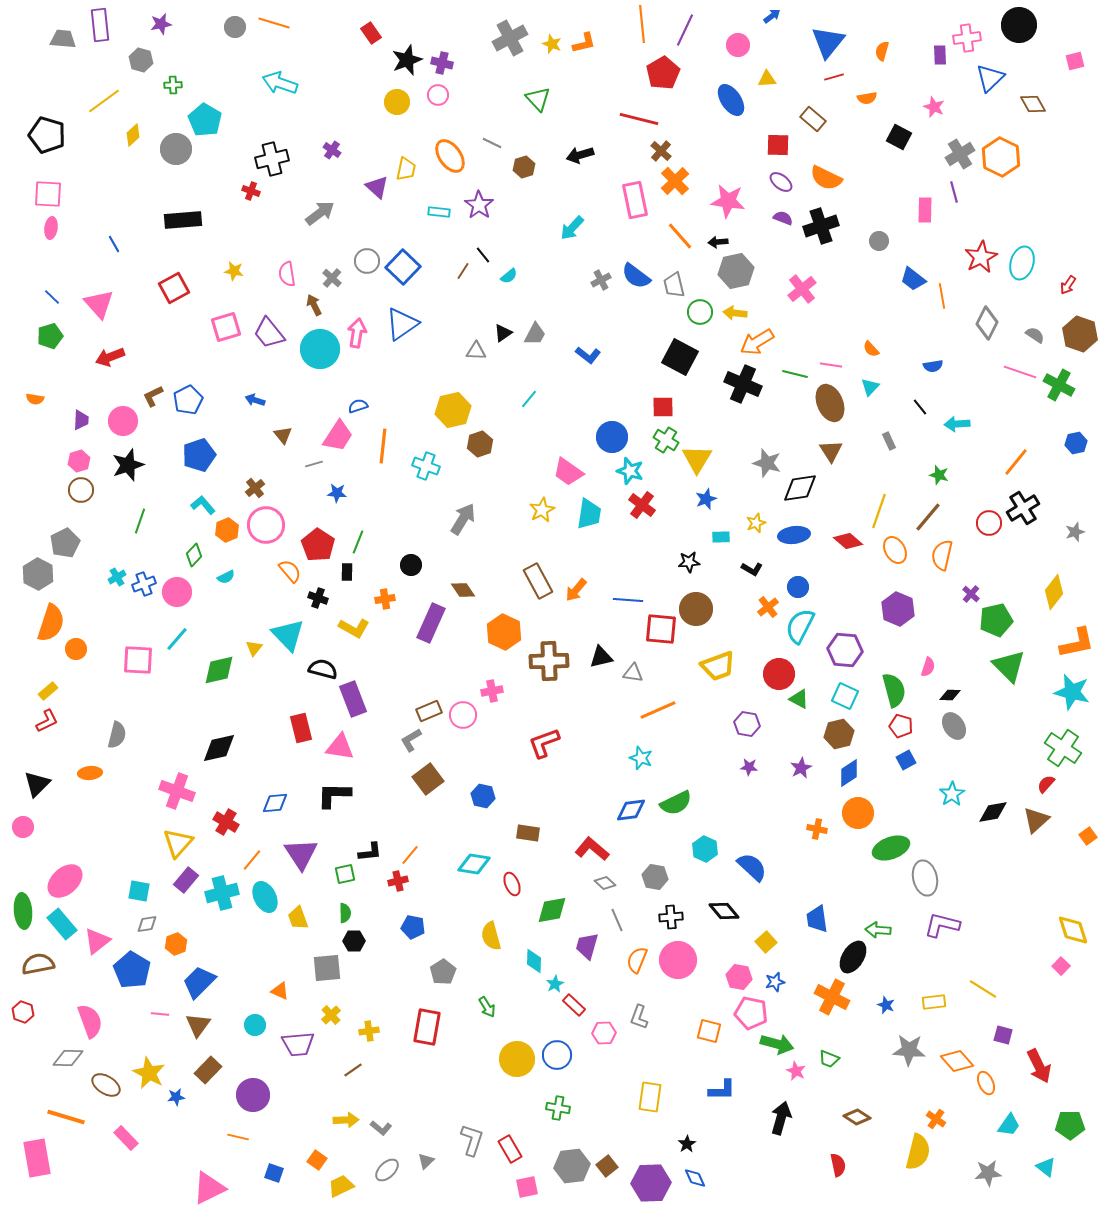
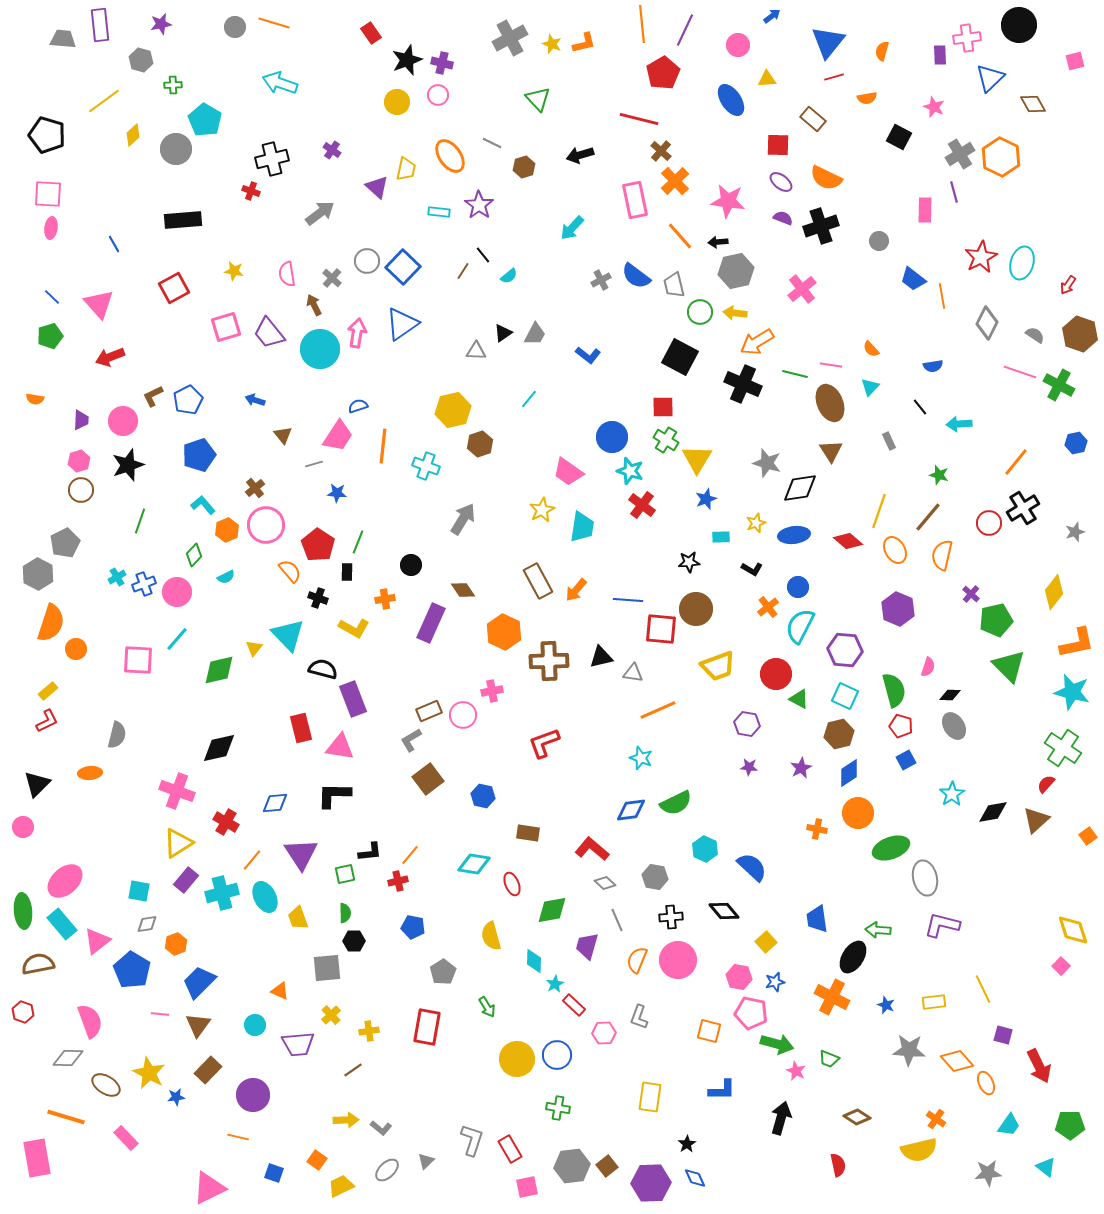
cyan arrow at (957, 424): moved 2 px right
cyan trapezoid at (589, 514): moved 7 px left, 13 px down
red circle at (779, 674): moved 3 px left
yellow triangle at (178, 843): rotated 16 degrees clockwise
yellow line at (983, 989): rotated 32 degrees clockwise
yellow semicircle at (918, 1152): moved 1 px right, 2 px up; rotated 63 degrees clockwise
